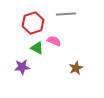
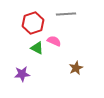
purple star: moved 7 px down
